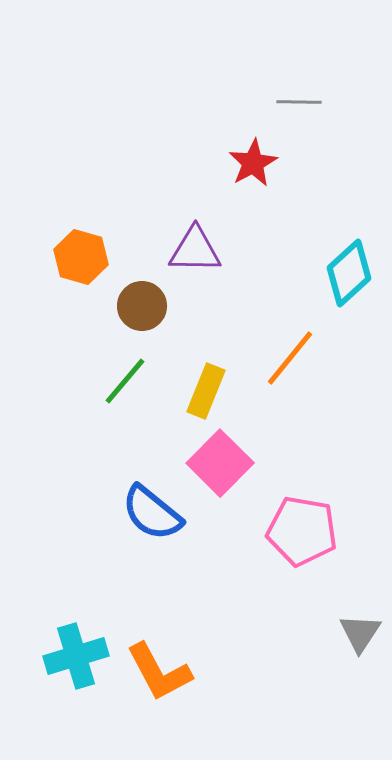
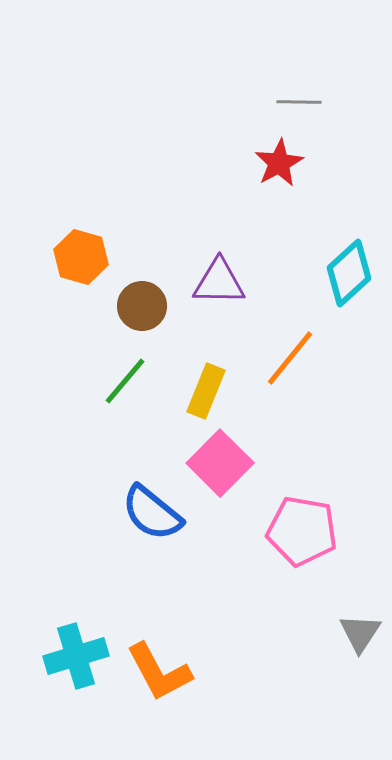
red star: moved 26 px right
purple triangle: moved 24 px right, 32 px down
